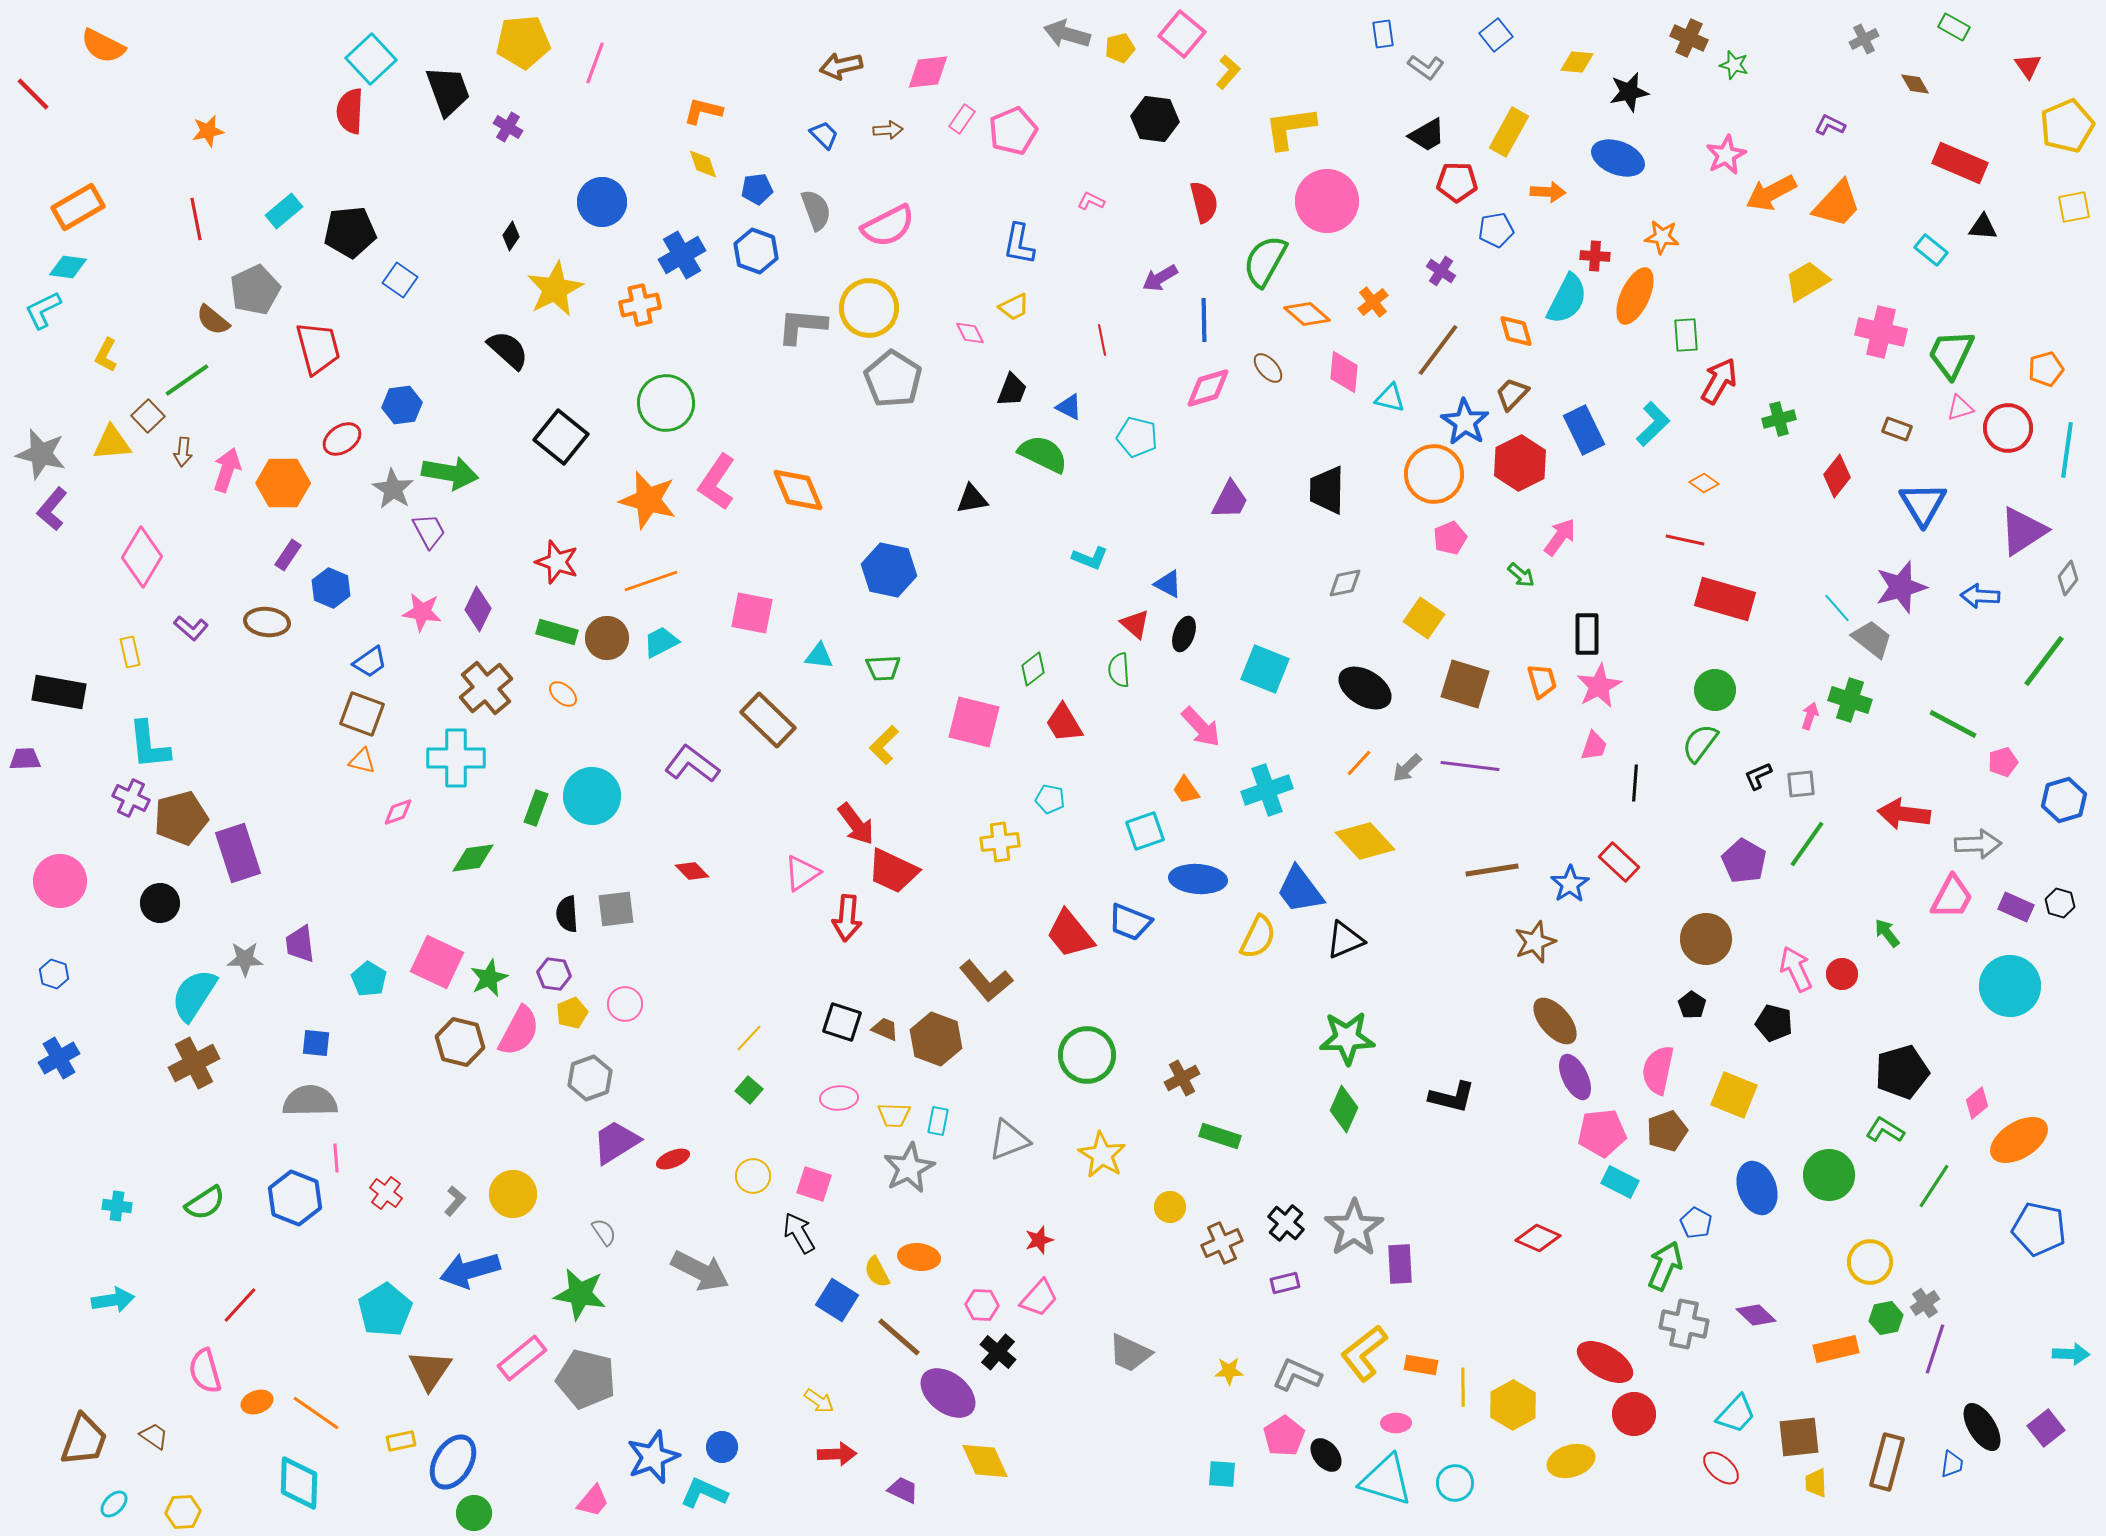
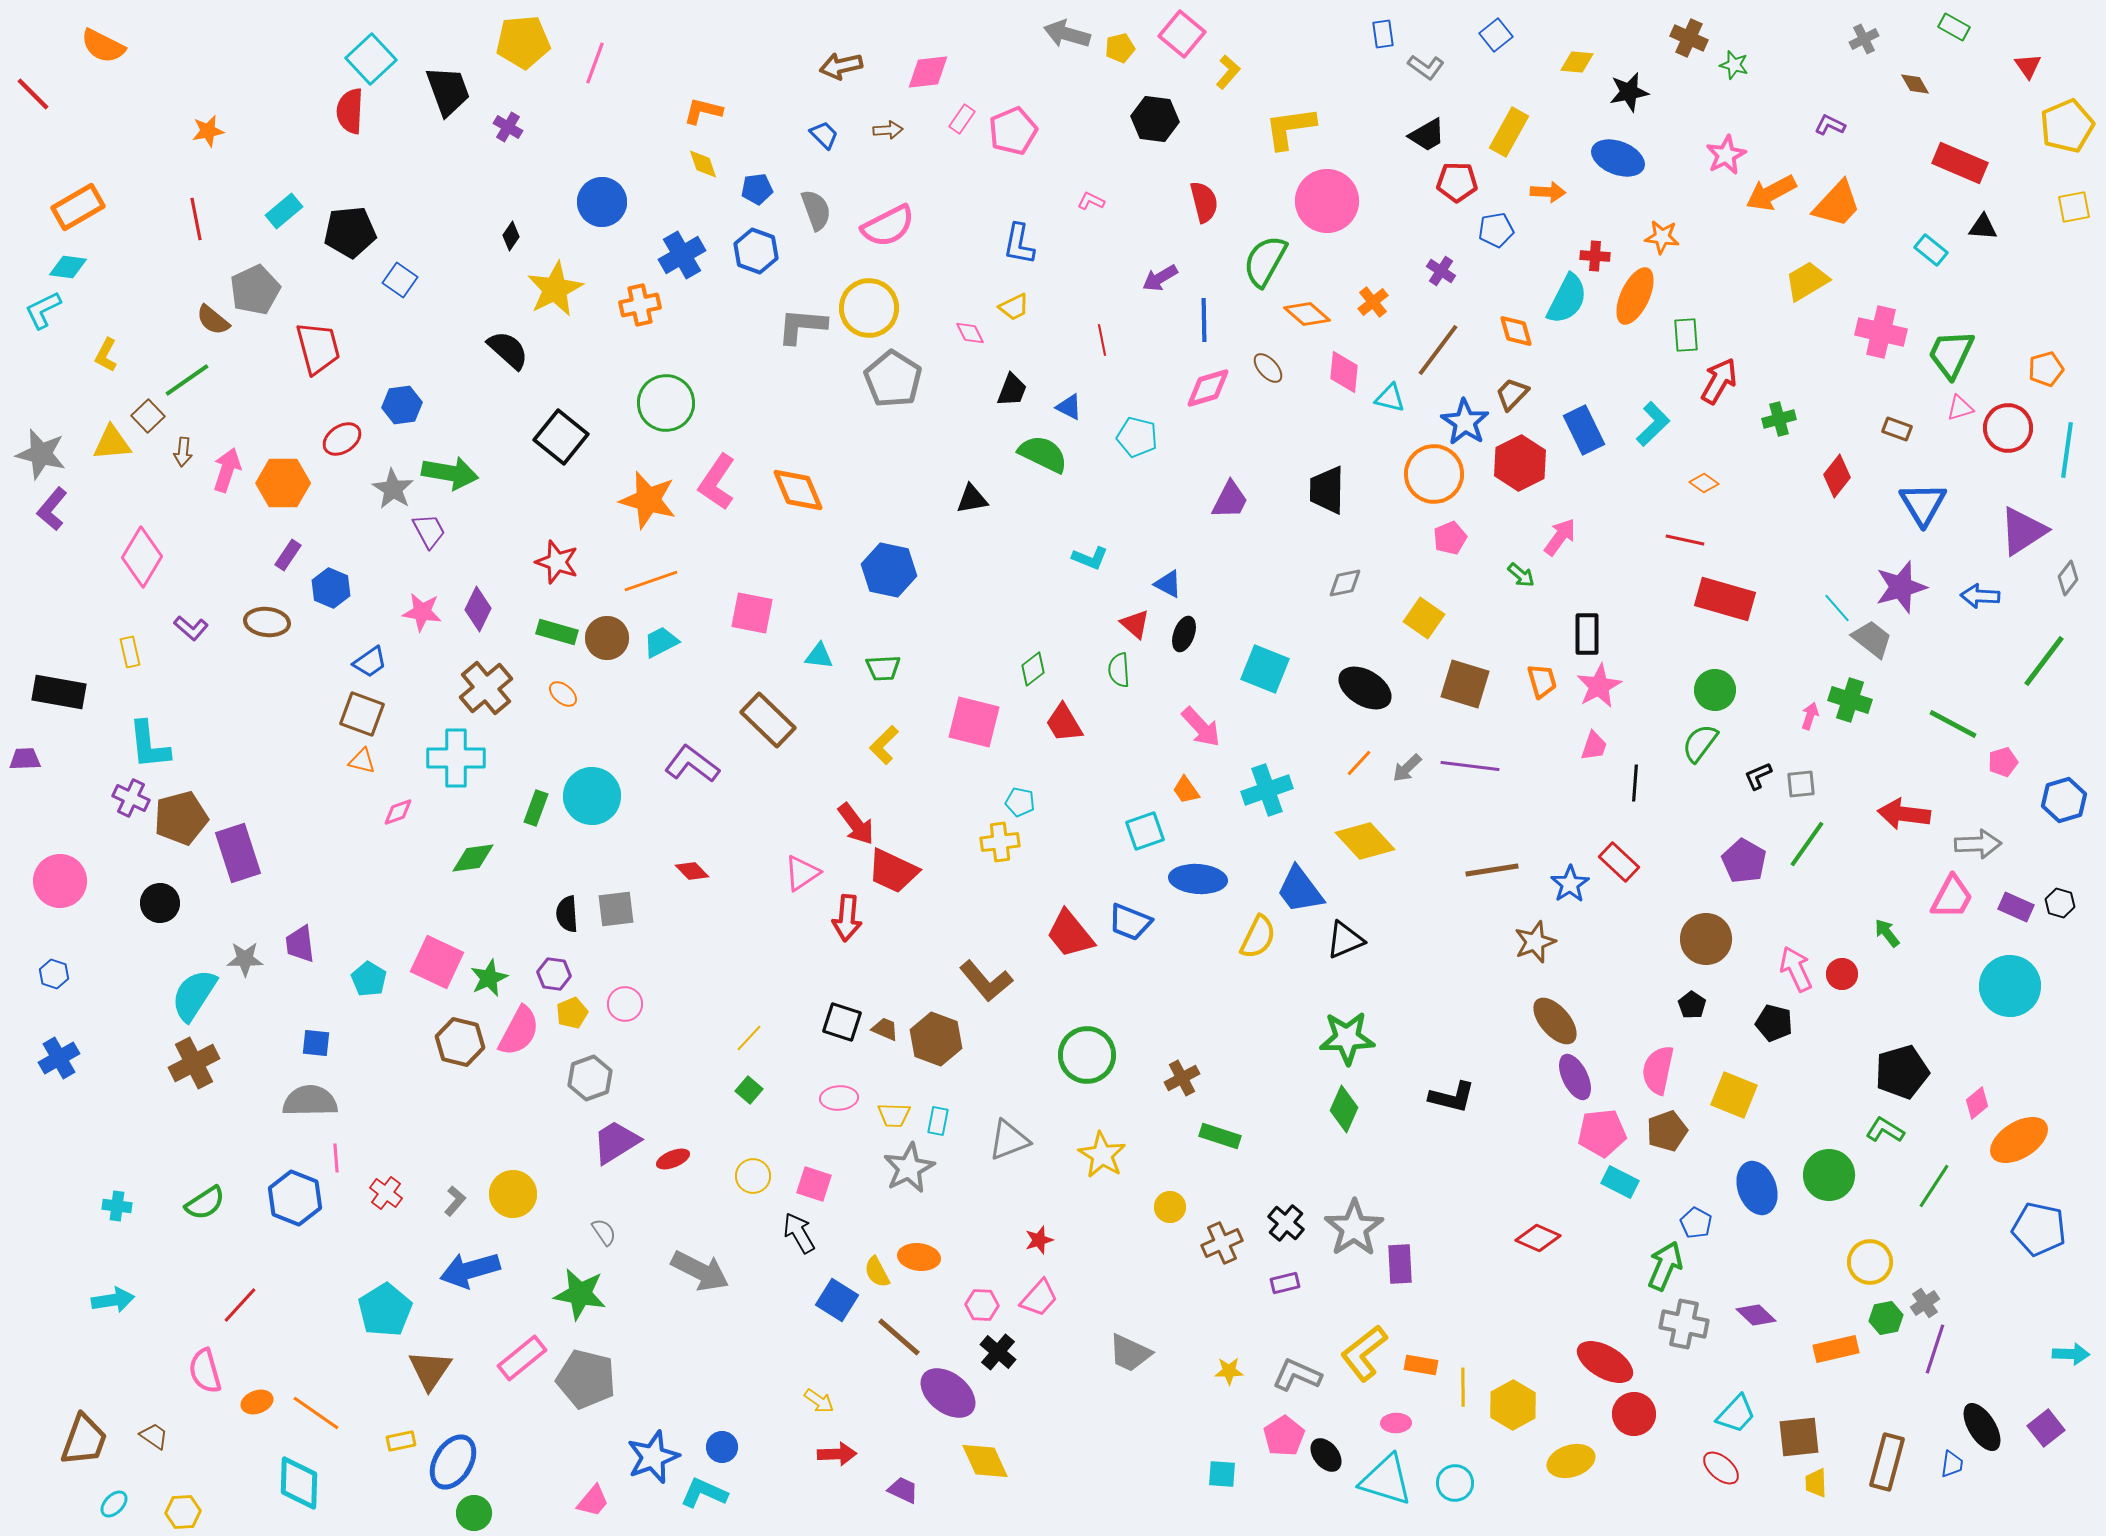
cyan pentagon at (1050, 799): moved 30 px left, 3 px down
